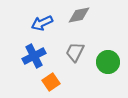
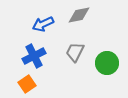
blue arrow: moved 1 px right, 1 px down
green circle: moved 1 px left, 1 px down
orange square: moved 24 px left, 2 px down
